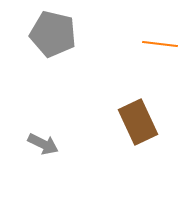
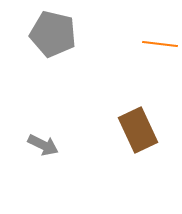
brown rectangle: moved 8 px down
gray arrow: moved 1 px down
